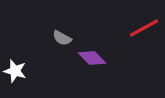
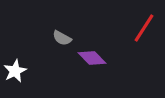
red line: rotated 28 degrees counterclockwise
white star: rotated 30 degrees clockwise
